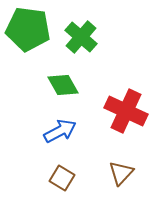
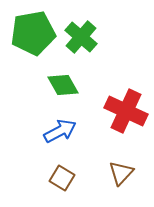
green pentagon: moved 5 px right, 4 px down; rotated 18 degrees counterclockwise
